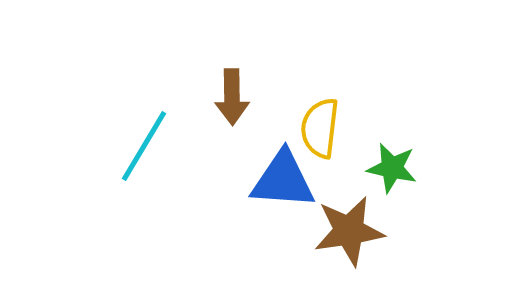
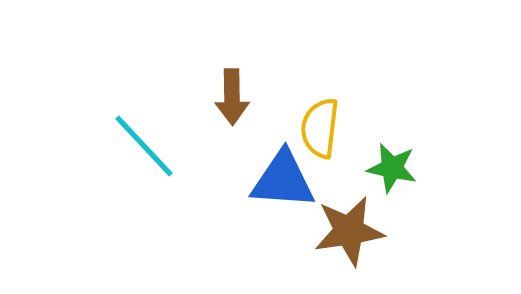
cyan line: rotated 74 degrees counterclockwise
